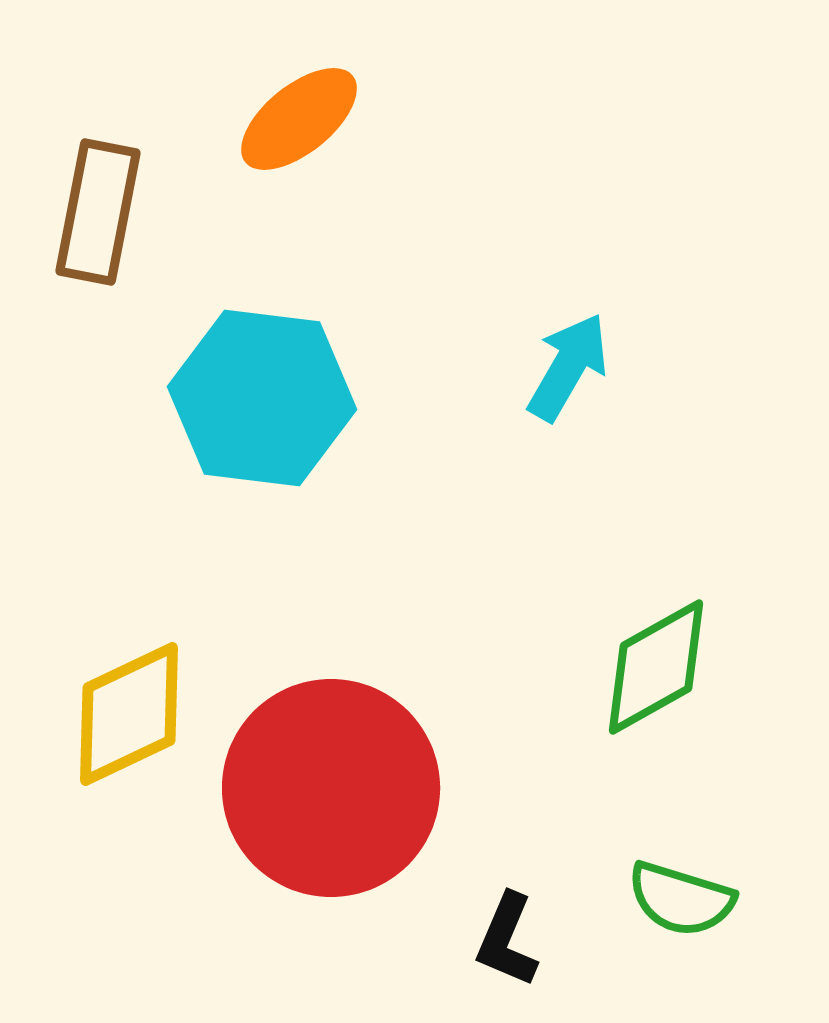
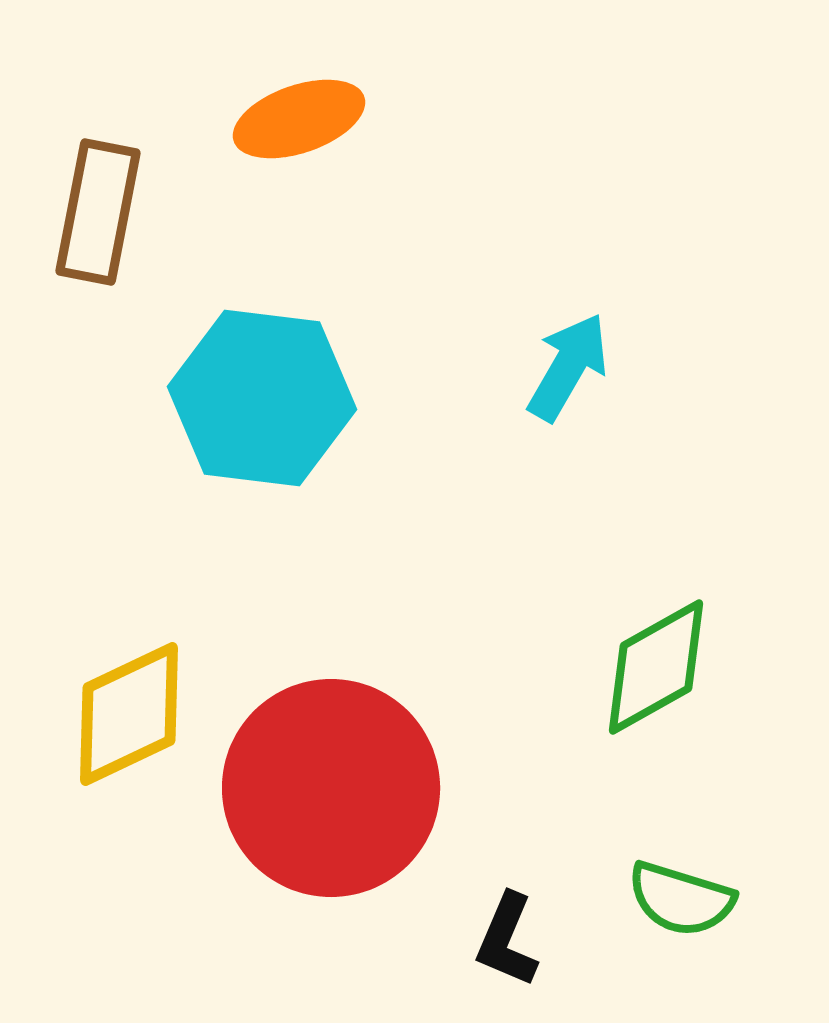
orange ellipse: rotated 20 degrees clockwise
